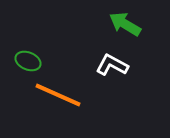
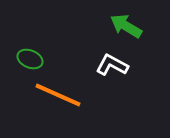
green arrow: moved 1 px right, 2 px down
green ellipse: moved 2 px right, 2 px up
